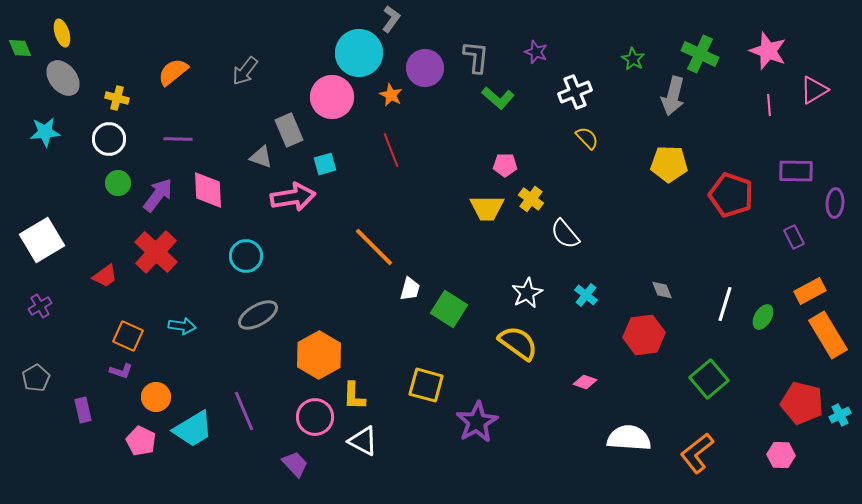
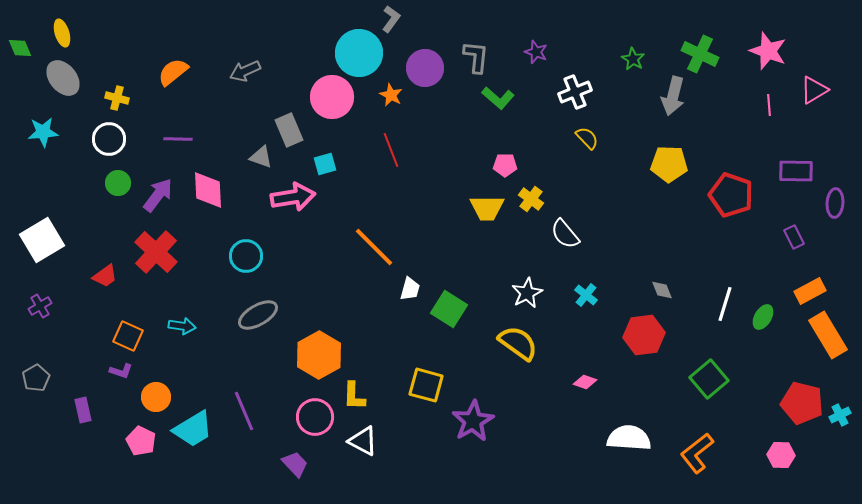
gray arrow at (245, 71): rotated 28 degrees clockwise
cyan star at (45, 132): moved 2 px left
purple star at (477, 422): moved 4 px left, 1 px up
